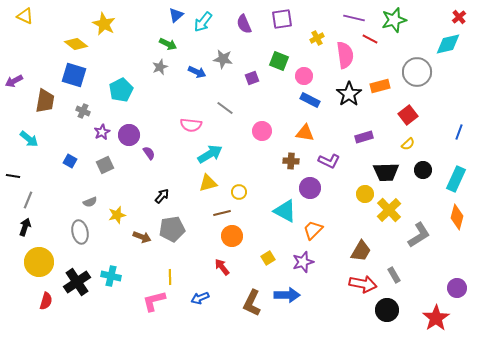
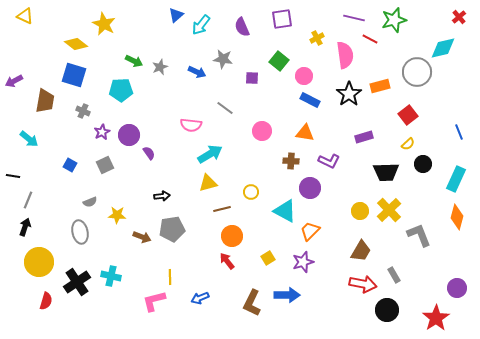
cyan arrow at (203, 22): moved 2 px left, 3 px down
purple semicircle at (244, 24): moved 2 px left, 3 px down
green arrow at (168, 44): moved 34 px left, 17 px down
cyan diamond at (448, 44): moved 5 px left, 4 px down
green square at (279, 61): rotated 18 degrees clockwise
purple square at (252, 78): rotated 24 degrees clockwise
cyan pentagon at (121, 90): rotated 25 degrees clockwise
blue line at (459, 132): rotated 42 degrees counterclockwise
blue square at (70, 161): moved 4 px down
black circle at (423, 170): moved 6 px up
yellow circle at (239, 192): moved 12 px right
yellow circle at (365, 194): moved 5 px left, 17 px down
black arrow at (162, 196): rotated 42 degrees clockwise
brown line at (222, 213): moved 4 px up
yellow star at (117, 215): rotated 18 degrees clockwise
orange trapezoid at (313, 230): moved 3 px left, 1 px down
gray L-shape at (419, 235): rotated 80 degrees counterclockwise
red arrow at (222, 267): moved 5 px right, 6 px up
